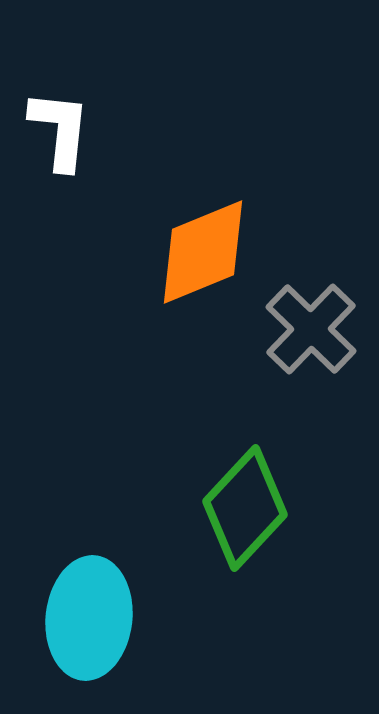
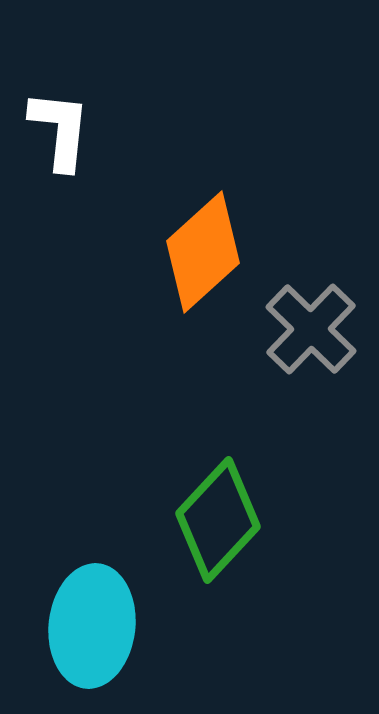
orange diamond: rotated 20 degrees counterclockwise
green diamond: moved 27 px left, 12 px down
cyan ellipse: moved 3 px right, 8 px down
